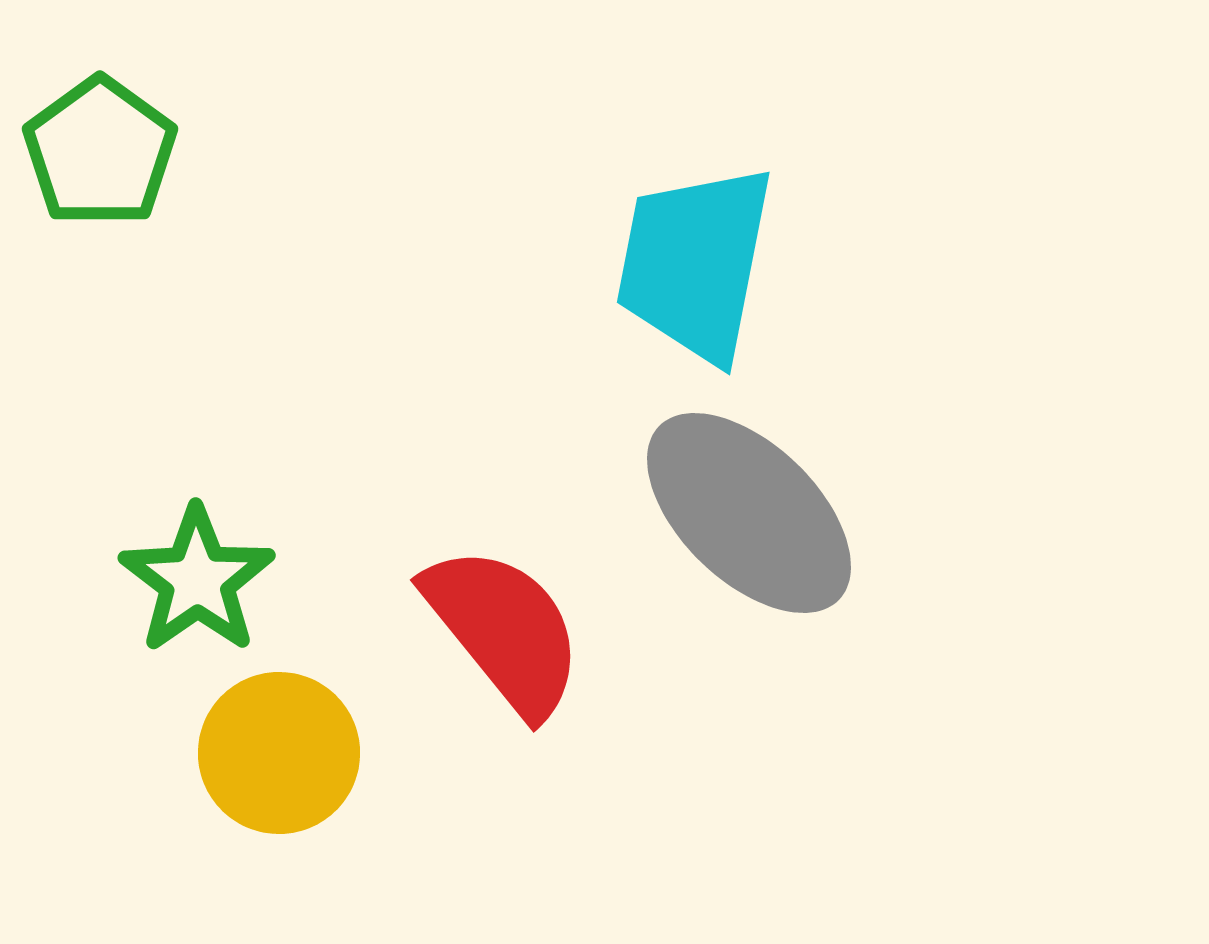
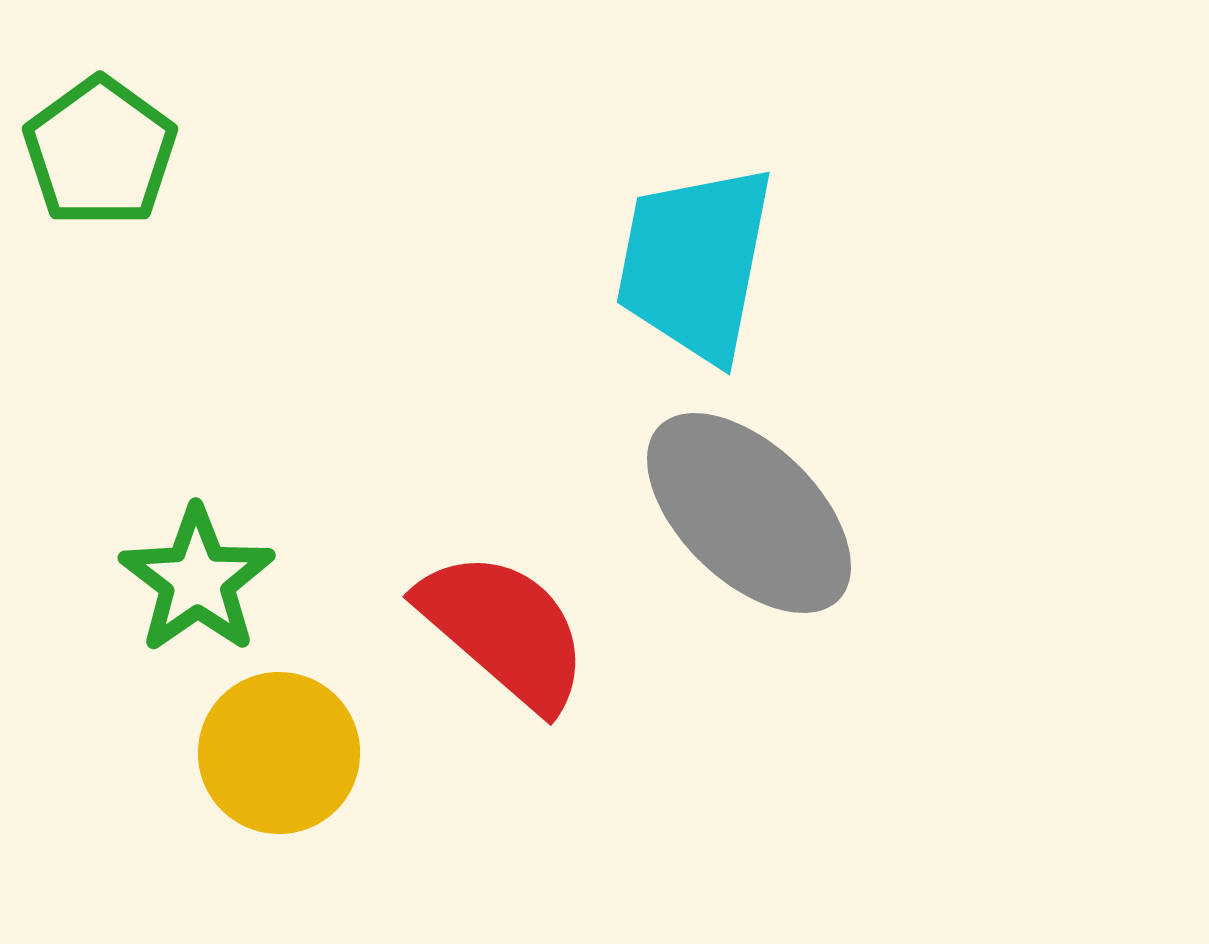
red semicircle: rotated 10 degrees counterclockwise
